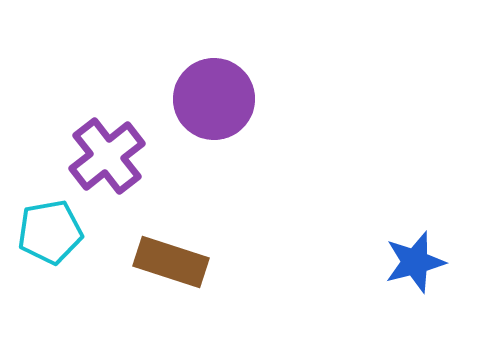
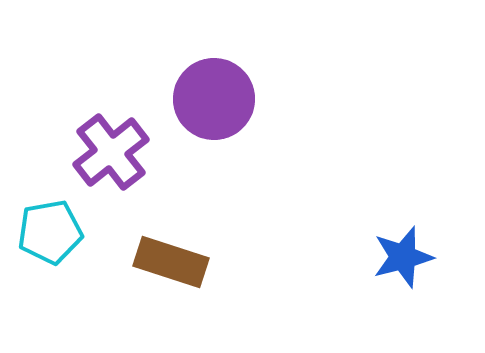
purple cross: moved 4 px right, 4 px up
blue star: moved 12 px left, 5 px up
